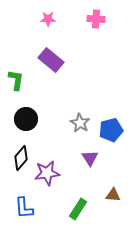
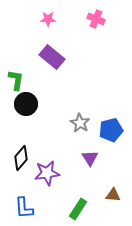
pink cross: rotated 18 degrees clockwise
purple rectangle: moved 1 px right, 3 px up
black circle: moved 15 px up
